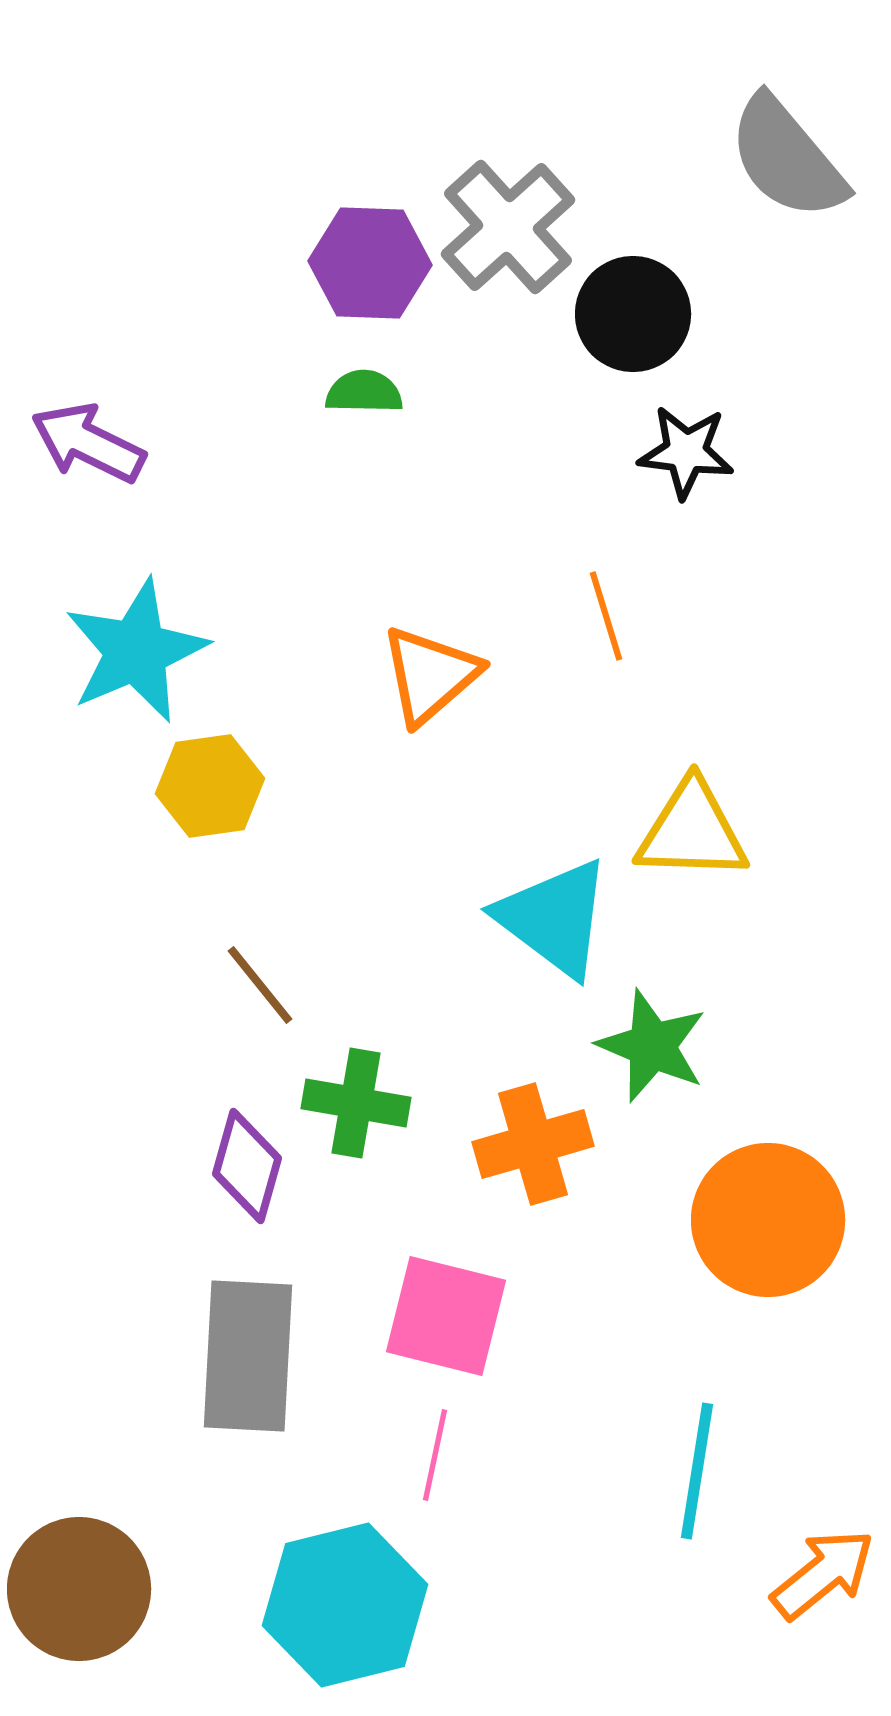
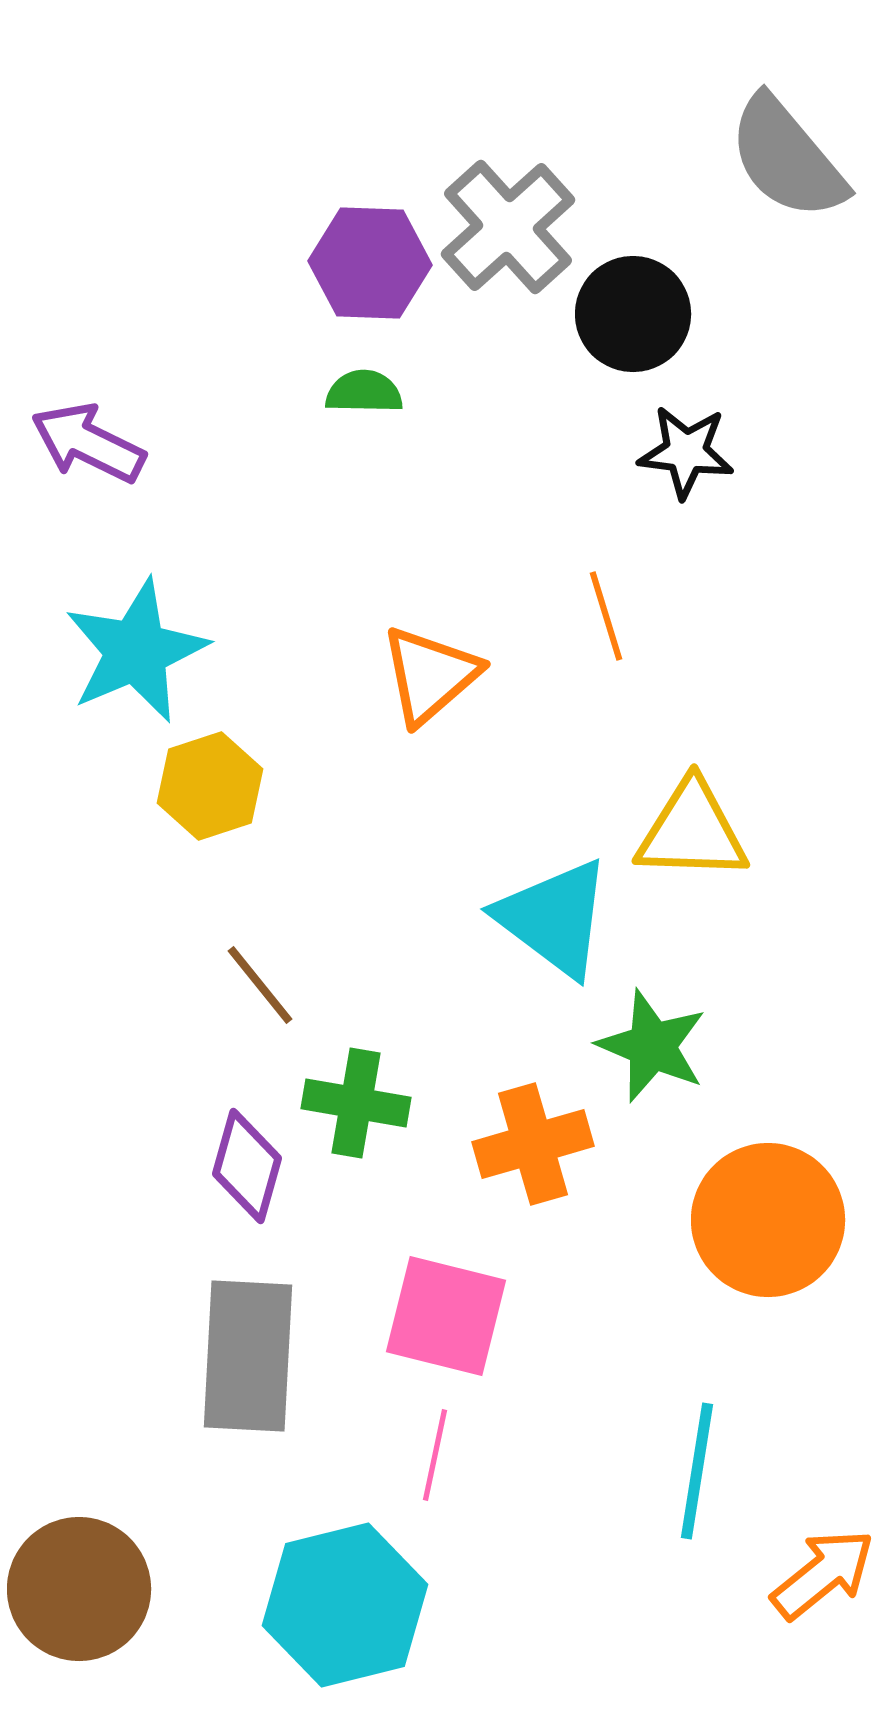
yellow hexagon: rotated 10 degrees counterclockwise
